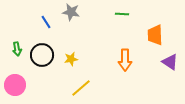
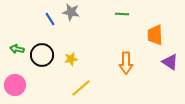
blue line: moved 4 px right, 3 px up
green arrow: rotated 112 degrees clockwise
orange arrow: moved 1 px right, 3 px down
